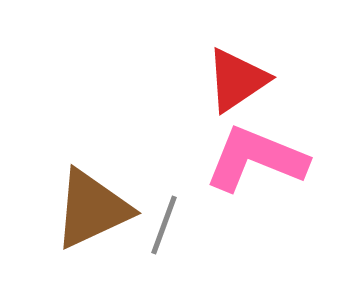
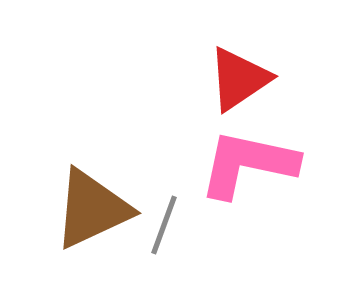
red triangle: moved 2 px right, 1 px up
pink L-shape: moved 8 px left, 5 px down; rotated 10 degrees counterclockwise
